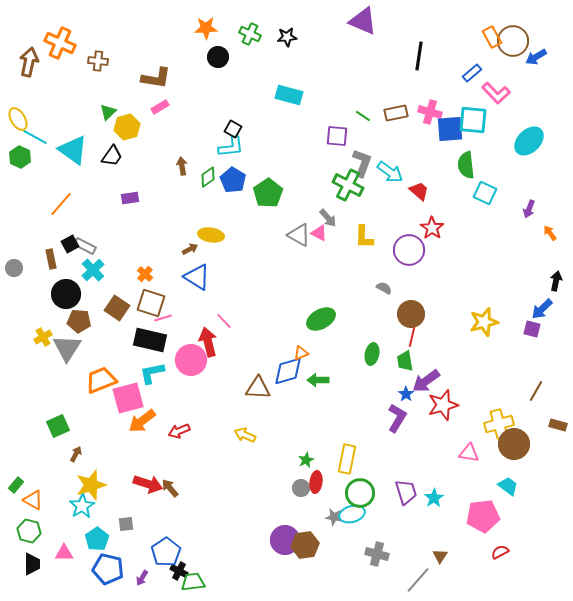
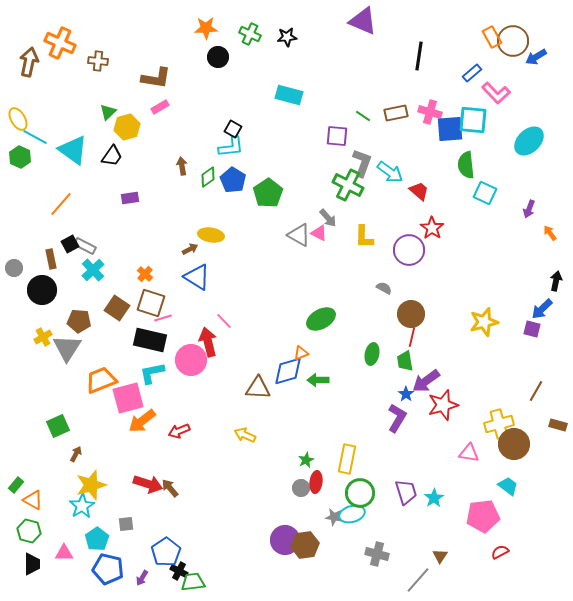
black circle at (66, 294): moved 24 px left, 4 px up
